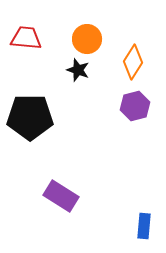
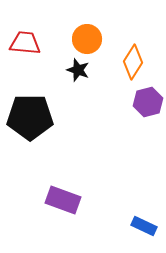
red trapezoid: moved 1 px left, 5 px down
purple hexagon: moved 13 px right, 4 px up
purple rectangle: moved 2 px right, 4 px down; rotated 12 degrees counterclockwise
blue rectangle: rotated 70 degrees counterclockwise
